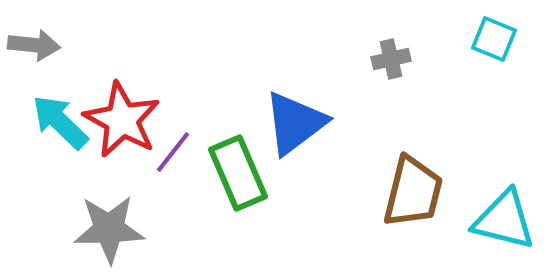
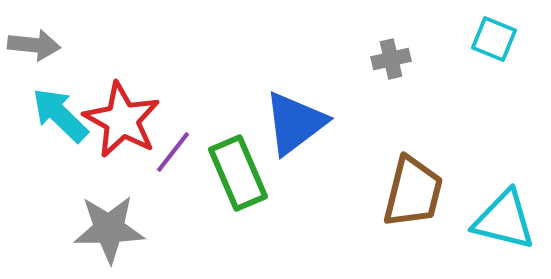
cyan arrow: moved 7 px up
